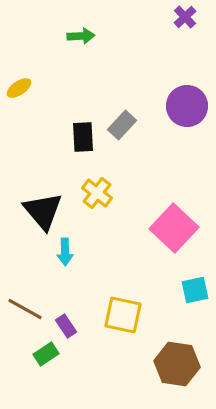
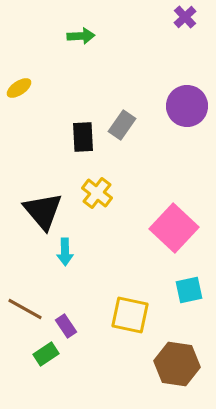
gray rectangle: rotated 8 degrees counterclockwise
cyan square: moved 6 px left
yellow square: moved 7 px right
